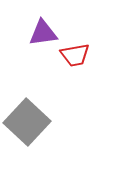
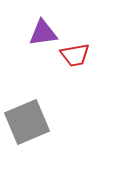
gray square: rotated 24 degrees clockwise
